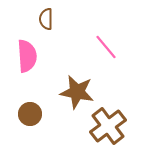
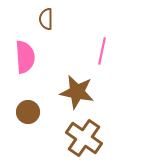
pink line: moved 4 px left, 4 px down; rotated 52 degrees clockwise
pink semicircle: moved 2 px left, 1 px down
brown circle: moved 2 px left, 2 px up
brown cross: moved 24 px left, 12 px down; rotated 18 degrees counterclockwise
